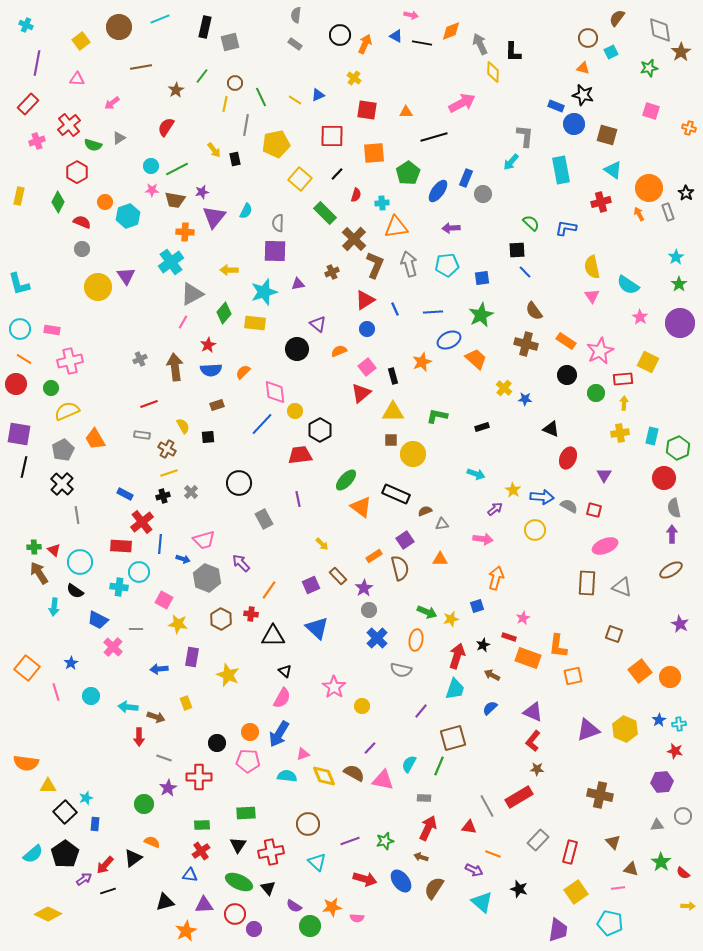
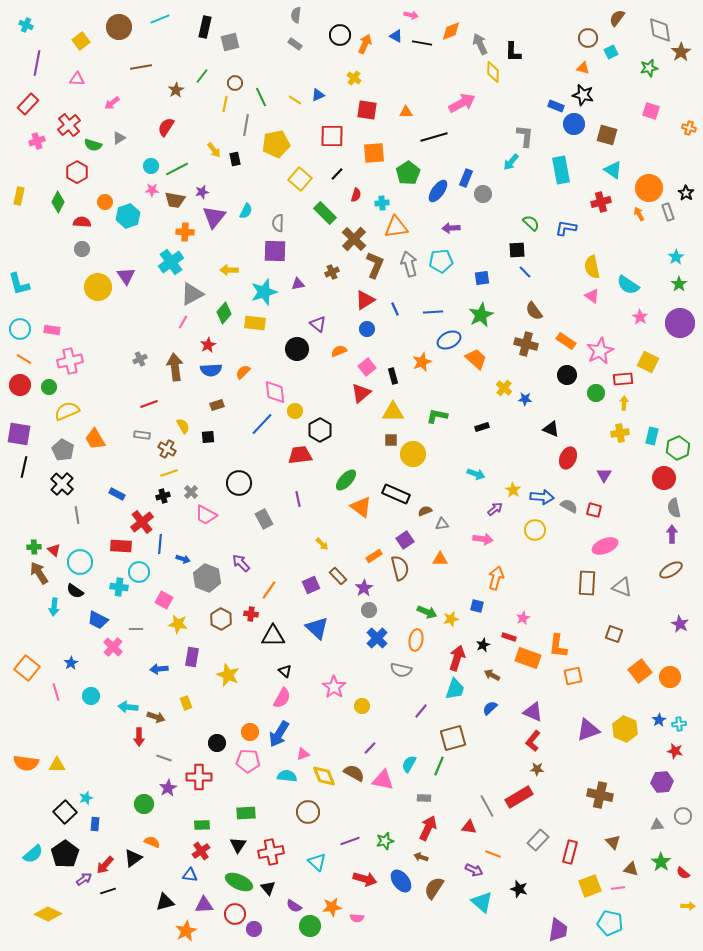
red semicircle at (82, 222): rotated 18 degrees counterclockwise
cyan pentagon at (447, 265): moved 6 px left, 4 px up
pink triangle at (592, 296): rotated 21 degrees counterclockwise
red circle at (16, 384): moved 4 px right, 1 px down
green circle at (51, 388): moved 2 px left, 1 px up
gray pentagon at (63, 450): rotated 15 degrees counterclockwise
blue rectangle at (125, 494): moved 8 px left
pink trapezoid at (204, 540): moved 2 px right, 25 px up; rotated 45 degrees clockwise
blue square at (477, 606): rotated 32 degrees clockwise
red arrow at (457, 656): moved 2 px down
yellow triangle at (48, 786): moved 9 px right, 21 px up
brown circle at (308, 824): moved 12 px up
yellow square at (576, 892): moved 14 px right, 6 px up; rotated 15 degrees clockwise
